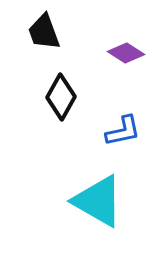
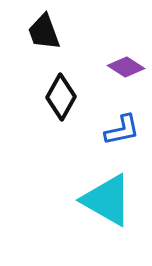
purple diamond: moved 14 px down
blue L-shape: moved 1 px left, 1 px up
cyan triangle: moved 9 px right, 1 px up
